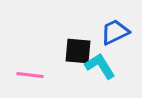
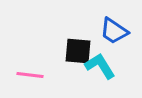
blue trapezoid: moved 1 px left, 1 px up; rotated 120 degrees counterclockwise
